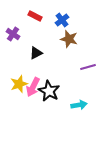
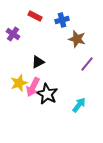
blue cross: rotated 24 degrees clockwise
brown star: moved 8 px right
black triangle: moved 2 px right, 9 px down
purple line: moved 1 px left, 3 px up; rotated 35 degrees counterclockwise
yellow star: moved 1 px up
black star: moved 2 px left, 3 px down
cyan arrow: rotated 42 degrees counterclockwise
